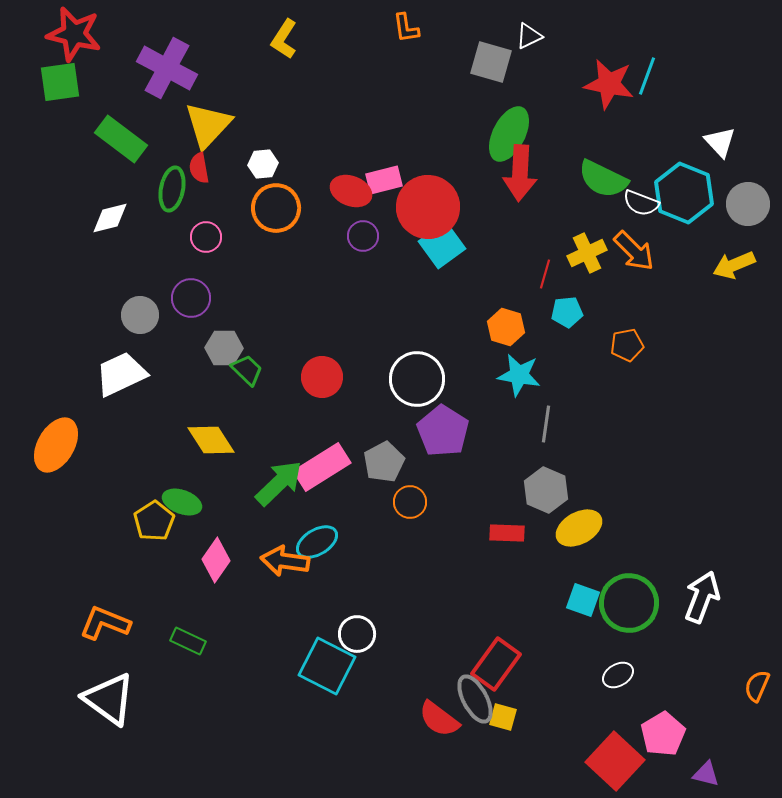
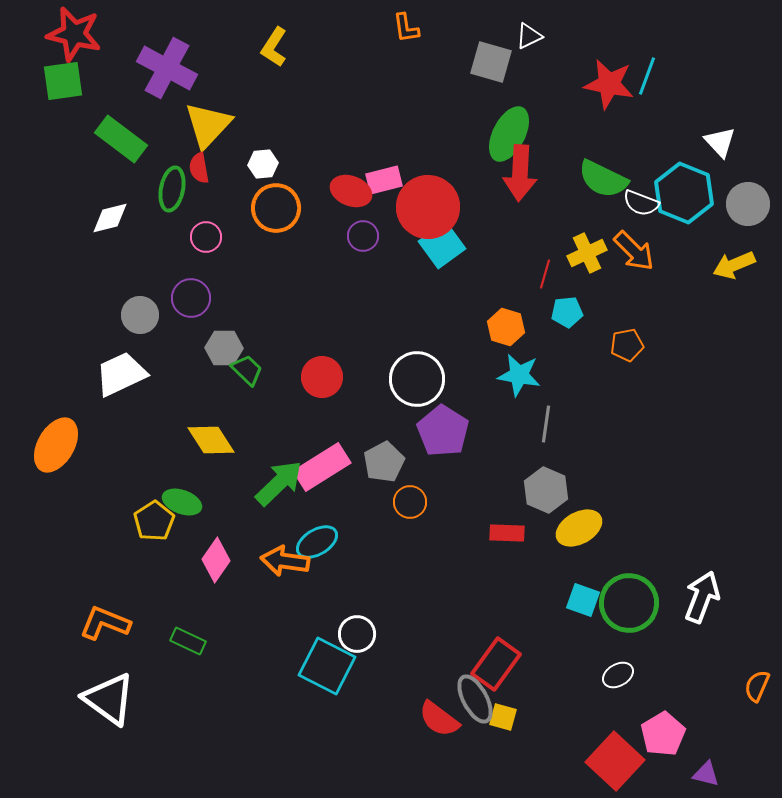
yellow L-shape at (284, 39): moved 10 px left, 8 px down
green square at (60, 82): moved 3 px right, 1 px up
